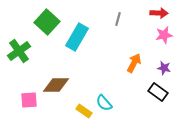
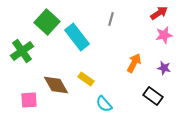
red arrow: rotated 36 degrees counterclockwise
gray line: moved 7 px left
cyan rectangle: rotated 68 degrees counterclockwise
green cross: moved 3 px right
brown diamond: rotated 60 degrees clockwise
black rectangle: moved 5 px left, 4 px down
cyan semicircle: moved 1 px down
yellow rectangle: moved 2 px right, 32 px up
